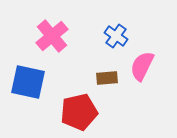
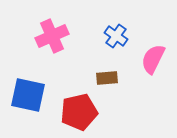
pink cross: rotated 16 degrees clockwise
pink semicircle: moved 11 px right, 7 px up
blue square: moved 13 px down
